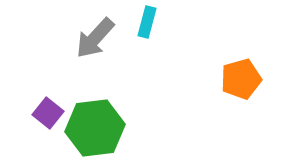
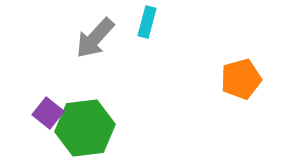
green hexagon: moved 10 px left
